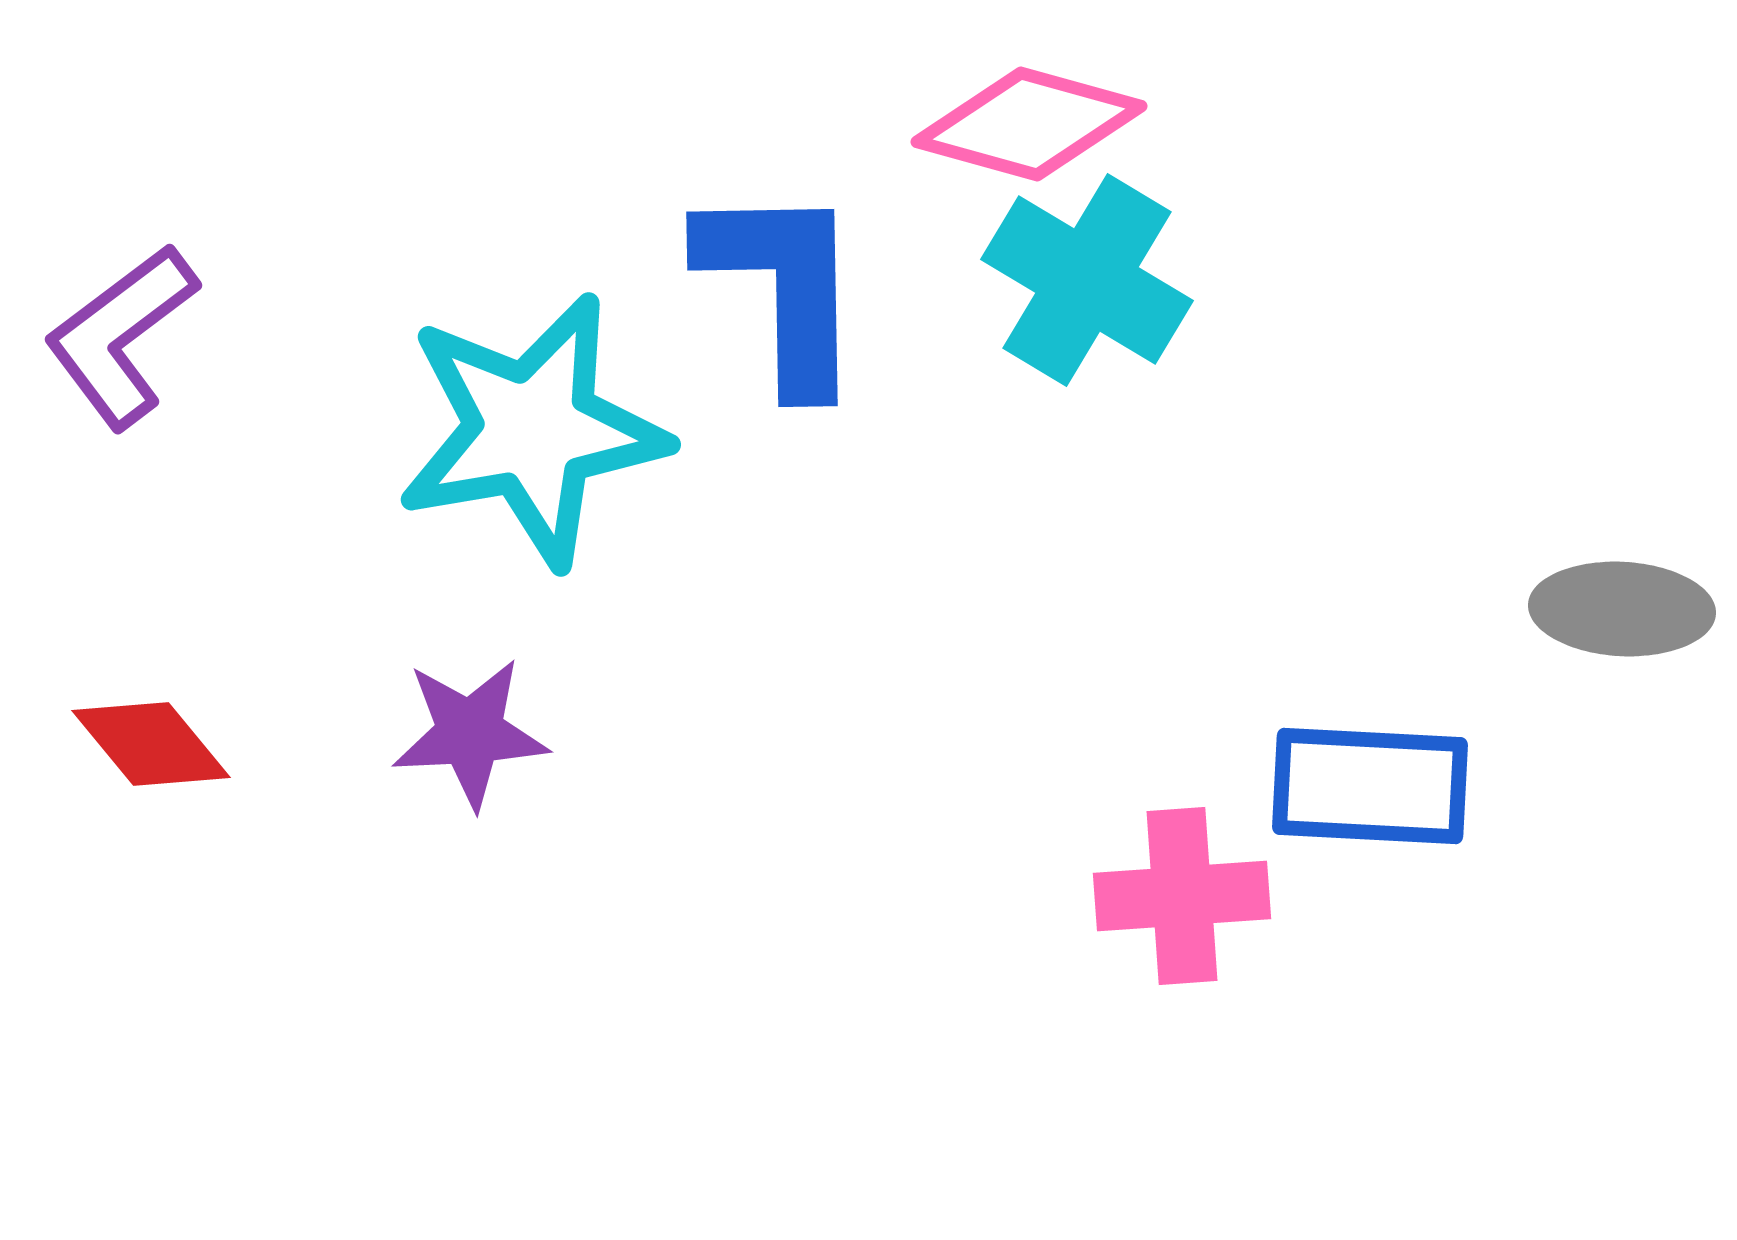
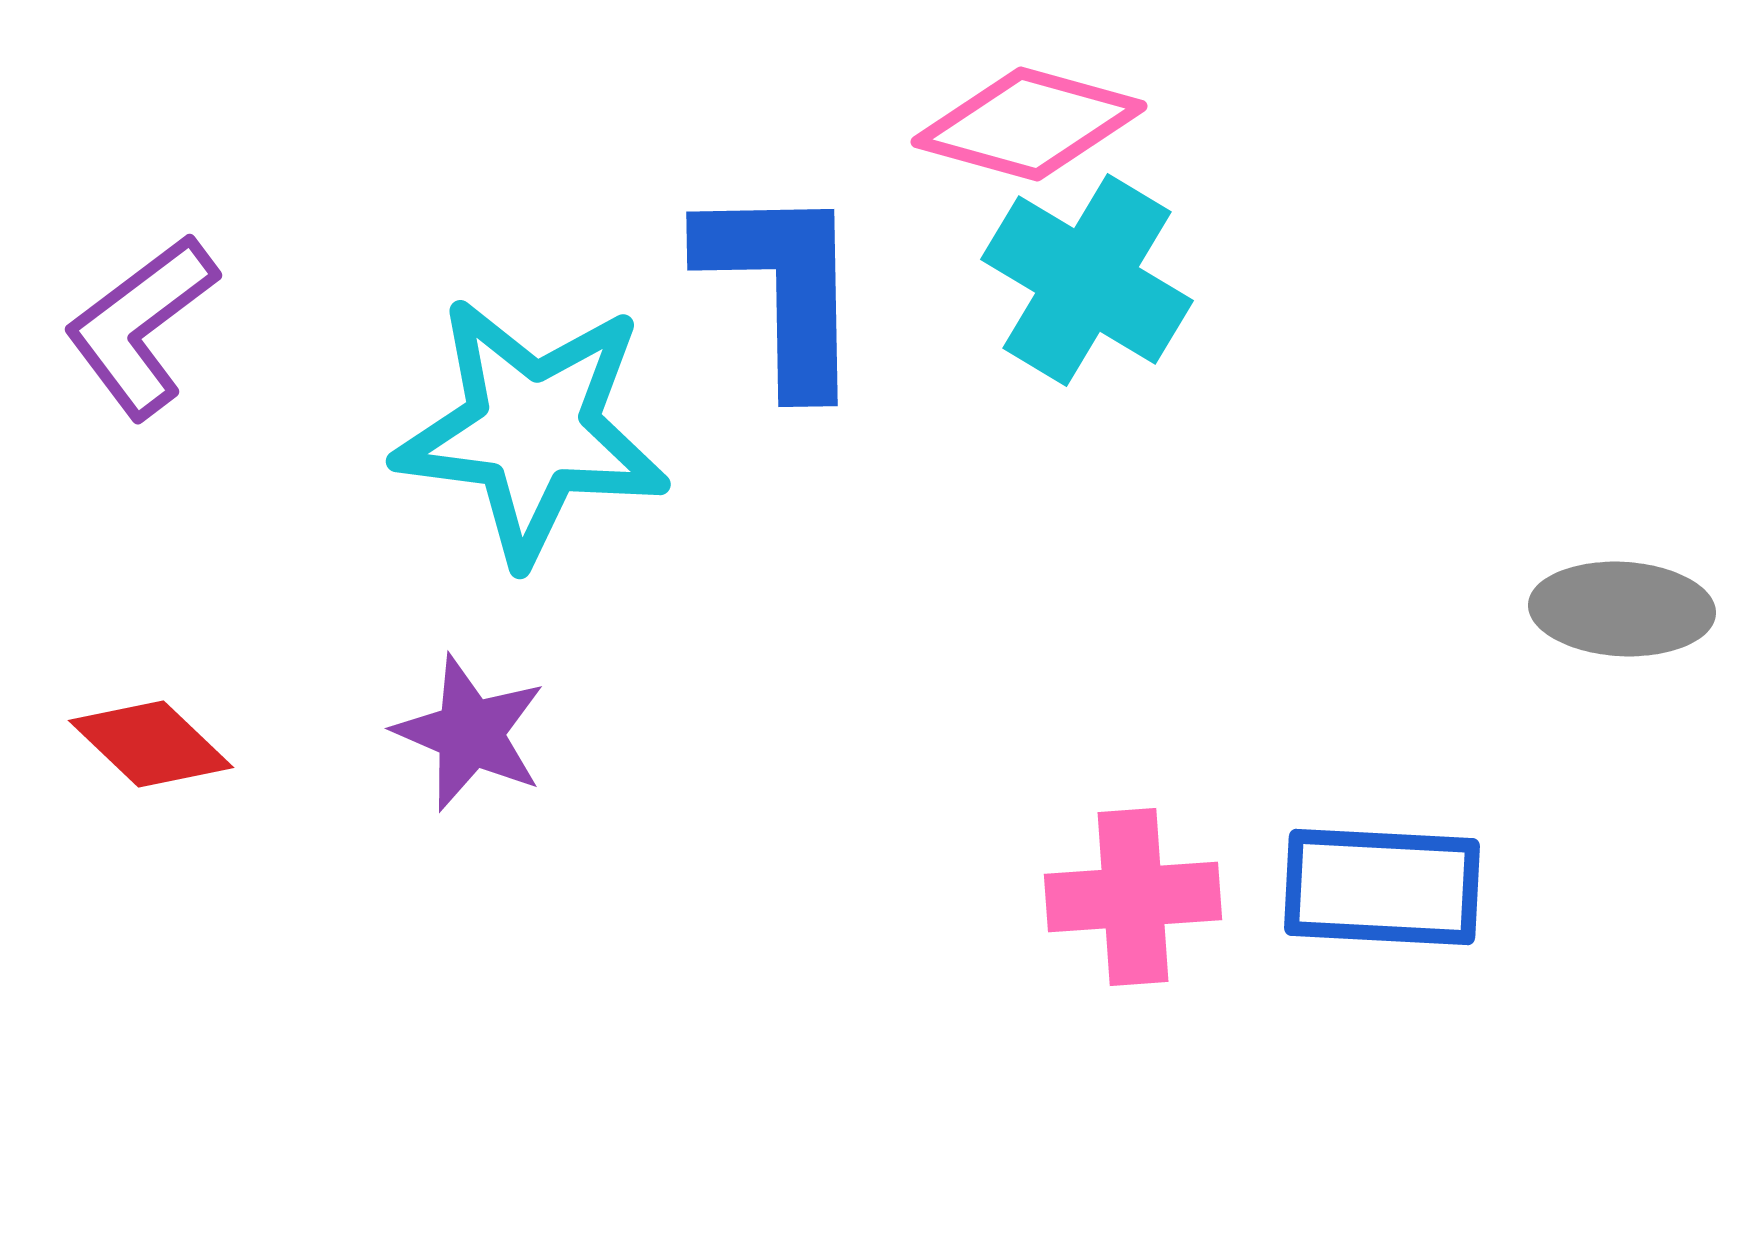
purple L-shape: moved 20 px right, 10 px up
cyan star: rotated 17 degrees clockwise
purple star: rotated 26 degrees clockwise
red diamond: rotated 7 degrees counterclockwise
blue rectangle: moved 12 px right, 101 px down
pink cross: moved 49 px left, 1 px down
